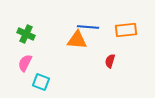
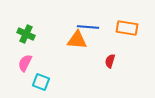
orange rectangle: moved 1 px right, 2 px up; rotated 15 degrees clockwise
